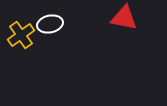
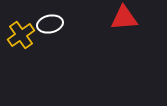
red triangle: rotated 16 degrees counterclockwise
